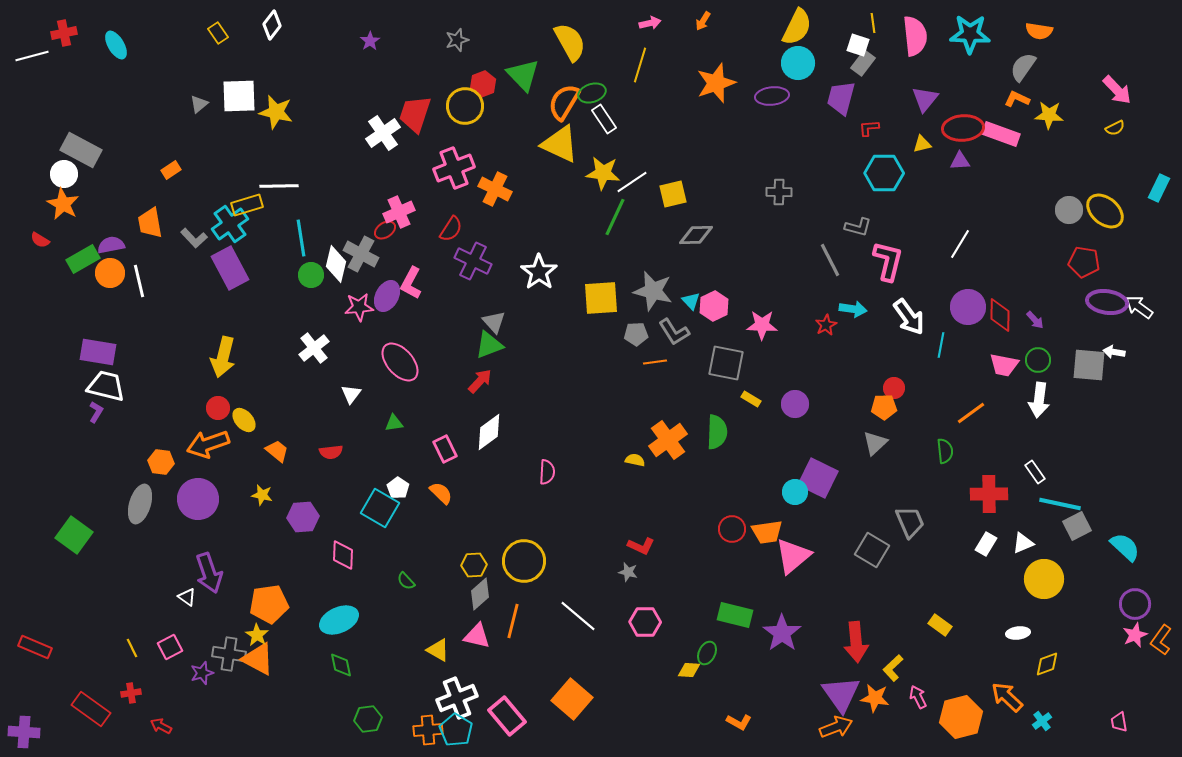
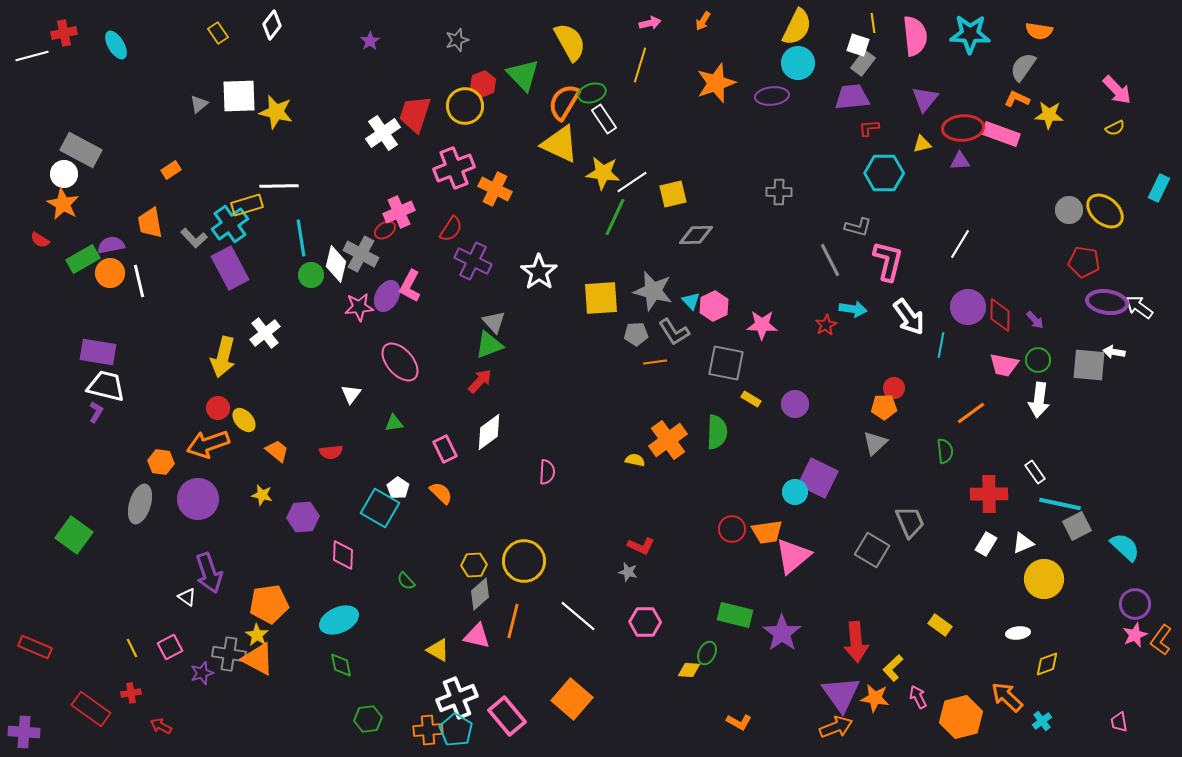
purple trapezoid at (841, 98): moved 11 px right, 1 px up; rotated 69 degrees clockwise
pink L-shape at (411, 283): moved 1 px left, 3 px down
white cross at (314, 348): moved 49 px left, 15 px up
